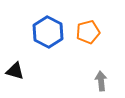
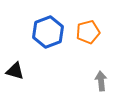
blue hexagon: rotated 12 degrees clockwise
